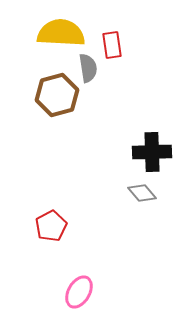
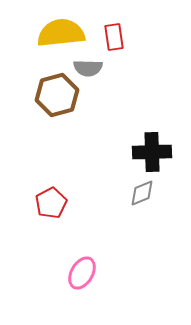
yellow semicircle: rotated 9 degrees counterclockwise
red rectangle: moved 2 px right, 8 px up
gray semicircle: rotated 100 degrees clockwise
gray diamond: rotated 72 degrees counterclockwise
red pentagon: moved 23 px up
pink ellipse: moved 3 px right, 19 px up
